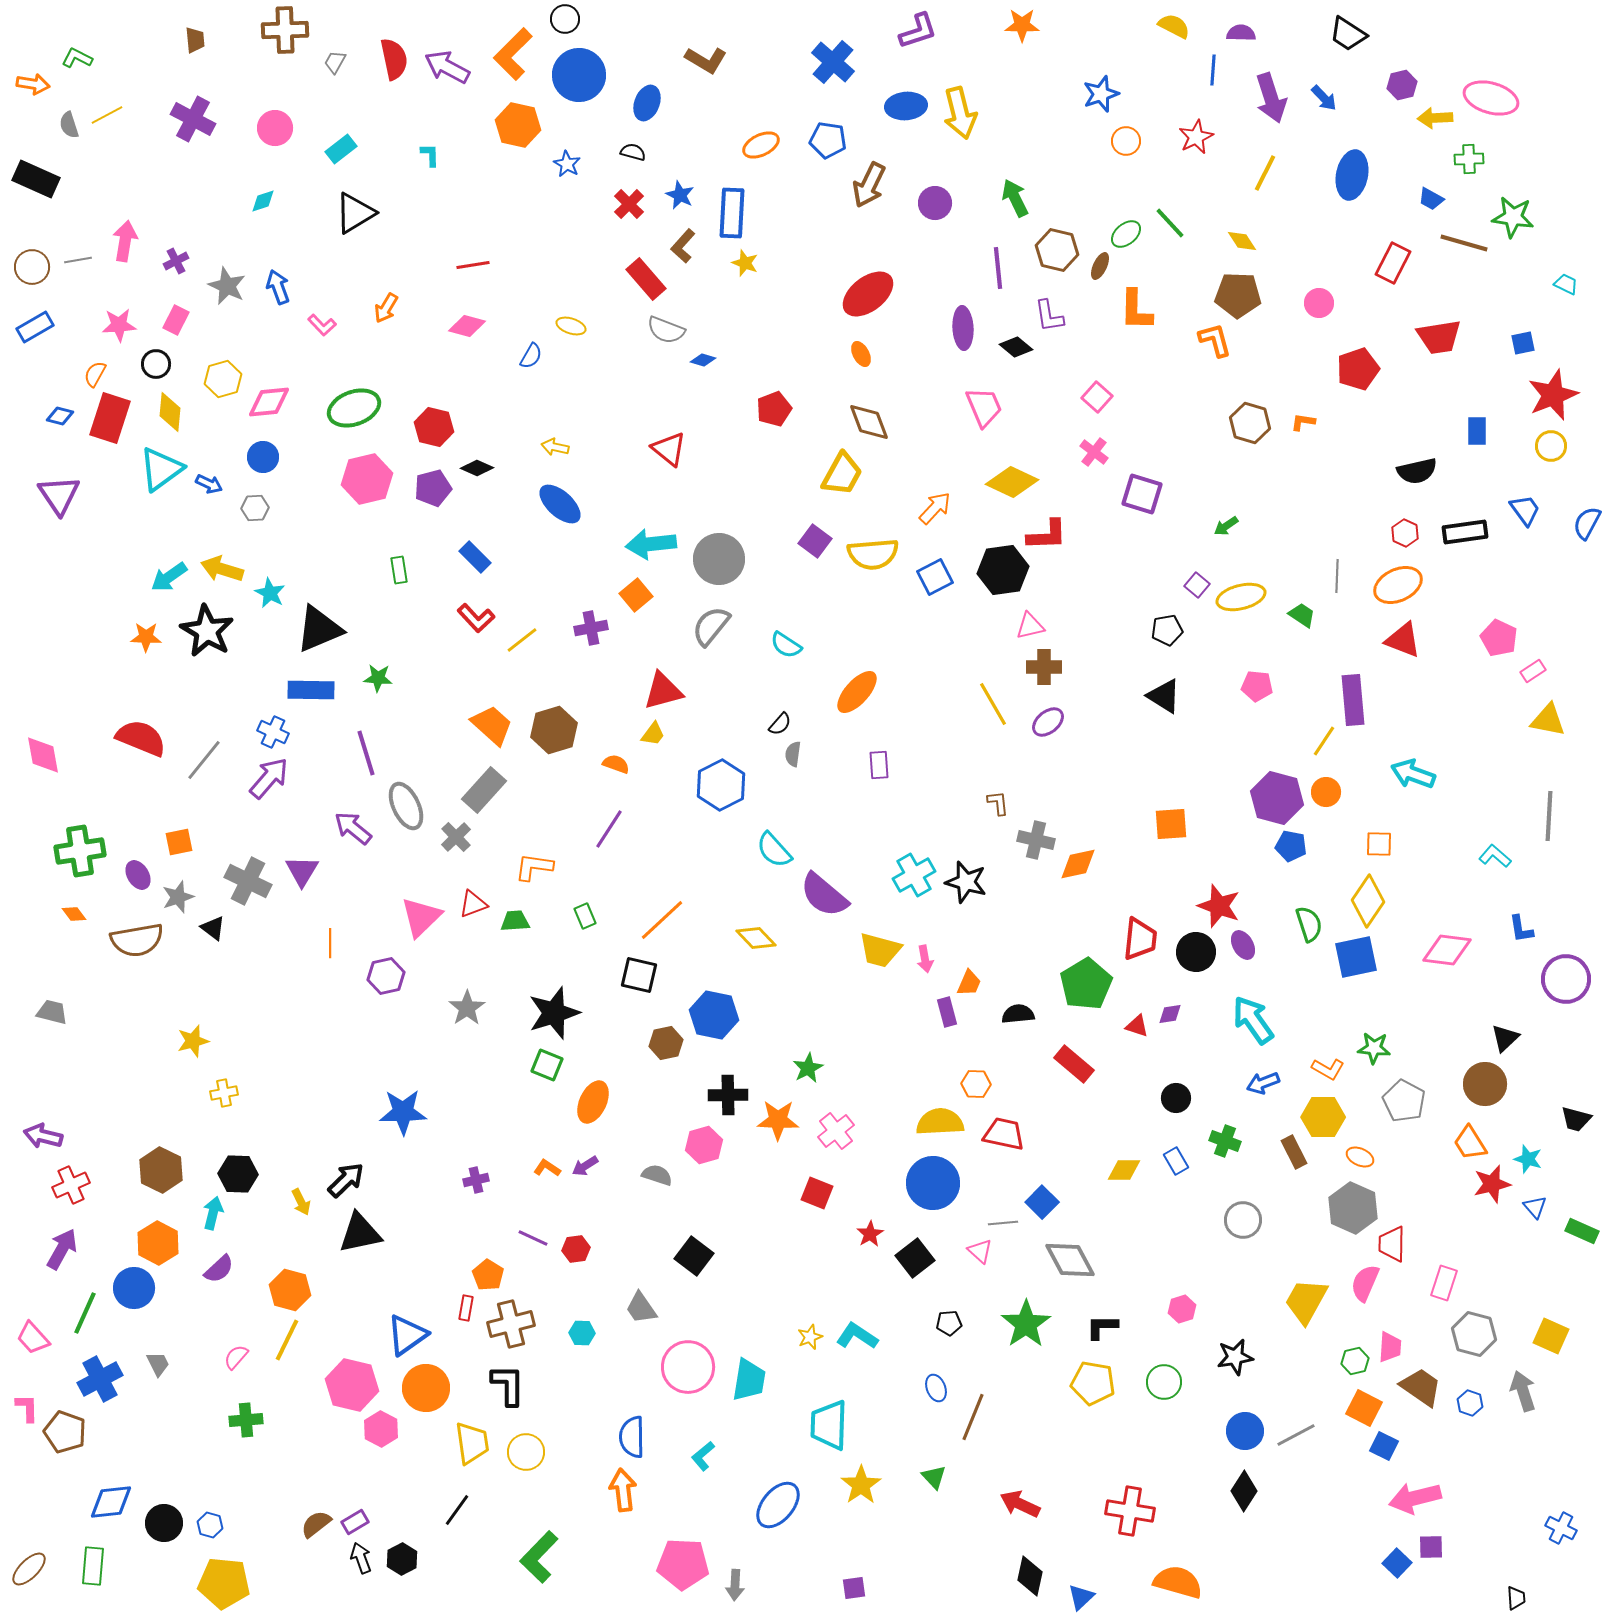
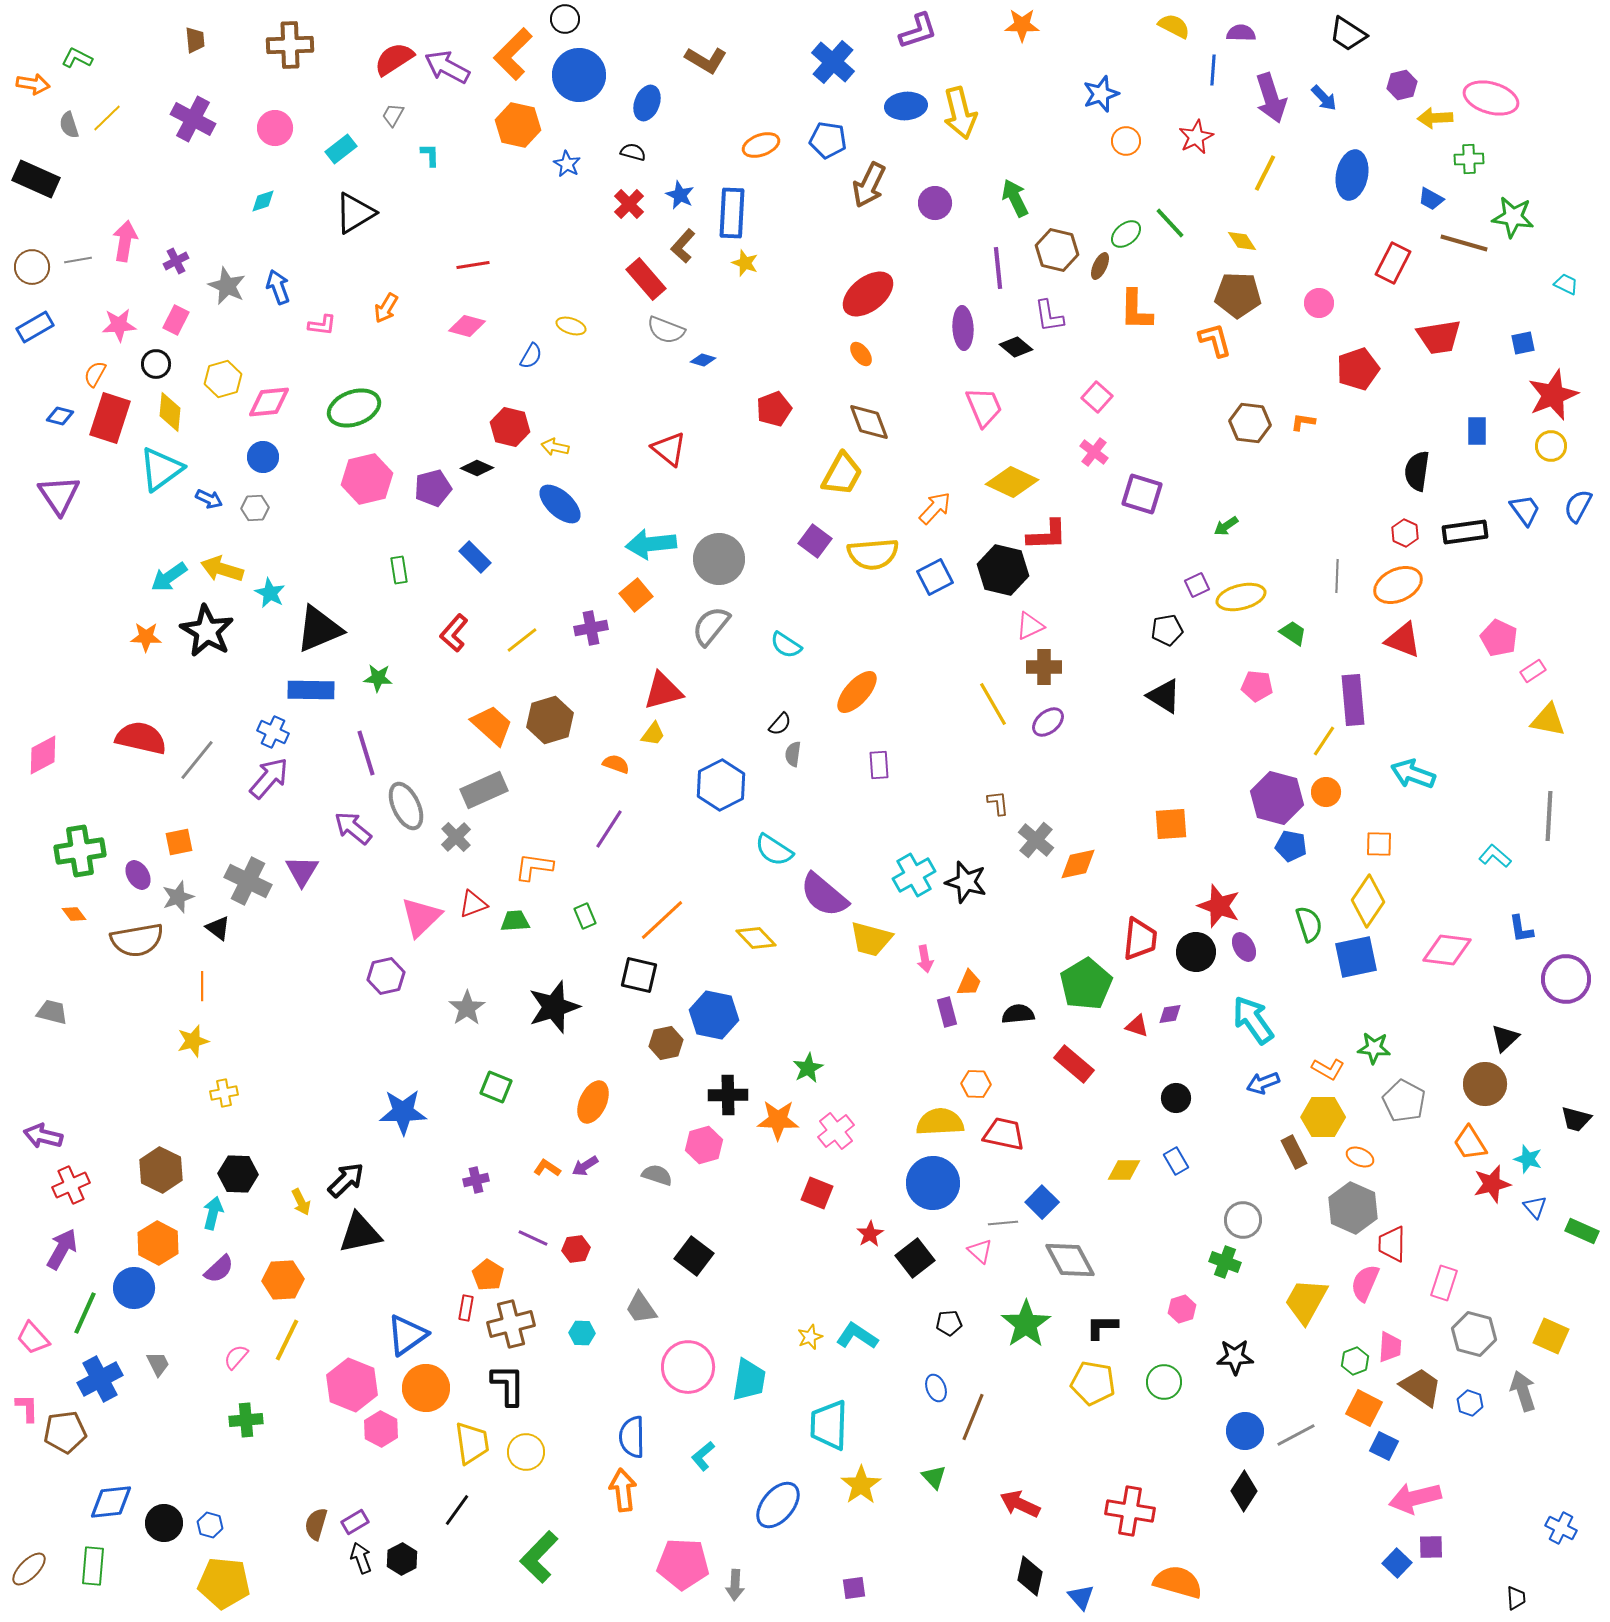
brown cross at (285, 30): moved 5 px right, 15 px down
red semicircle at (394, 59): rotated 111 degrees counterclockwise
gray trapezoid at (335, 62): moved 58 px right, 53 px down
yellow line at (107, 115): moved 3 px down; rotated 16 degrees counterclockwise
orange ellipse at (761, 145): rotated 6 degrees clockwise
pink L-shape at (322, 325): rotated 40 degrees counterclockwise
orange ellipse at (861, 354): rotated 10 degrees counterclockwise
brown hexagon at (1250, 423): rotated 9 degrees counterclockwise
red hexagon at (434, 427): moved 76 px right
black semicircle at (1417, 471): rotated 111 degrees clockwise
blue arrow at (209, 484): moved 15 px down
blue semicircle at (1587, 523): moved 9 px left, 17 px up
black hexagon at (1003, 570): rotated 21 degrees clockwise
purple square at (1197, 585): rotated 25 degrees clockwise
green trapezoid at (1302, 615): moved 9 px left, 18 px down
red L-shape at (476, 618): moved 22 px left, 15 px down; rotated 84 degrees clockwise
pink triangle at (1030, 626): rotated 12 degrees counterclockwise
brown hexagon at (554, 730): moved 4 px left, 10 px up
red semicircle at (141, 738): rotated 9 degrees counterclockwise
pink diamond at (43, 755): rotated 72 degrees clockwise
gray line at (204, 760): moved 7 px left
gray rectangle at (484, 790): rotated 24 degrees clockwise
gray cross at (1036, 840): rotated 27 degrees clockwise
cyan semicircle at (774, 850): rotated 15 degrees counterclockwise
black triangle at (213, 928): moved 5 px right
orange line at (330, 943): moved 128 px left, 43 px down
purple ellipse at (1243, 945): moved 1 px right, 2 px down
yellow trapezoid at (880, 950): moved 9 px left, 11 px up
black star at (554, 1013): moved 6 px up
green square at (547, 1065): moved 51 px left, 22 px down
green cross at (1225, 1141): moved 121 px down
orange hexagon at (290, 1290): moved 7 px left, 10 px up; rotated 18 degrees counterclockwise
black star at (1235, 1357): rotated 9 degrees clockwise
green hexagon at (1355, 1361): rotated 8 degrees counterclockwise
pink hexagon at (352, 1385): rotated 9 degrees clockwise
brown pentagon at (65, 1432): rotated 27 degrees counterclockwise
brown semicircle at (316, 1524): rotated 36 degrees counterclockwise
blue triangle at (1081, 1597): rotated 28 degrees counterclockwise
